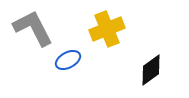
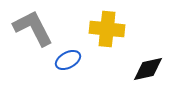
yellow cross: rotated 28 degrees clockwise
black diamond: moved 3 px left, 1 px up; rotated 24 degrees clockwise
